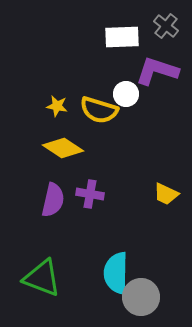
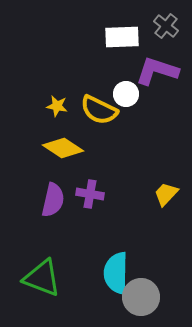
yellow semicircle: rotated 9 degrees clockwise
yellow trapezoid: rotated 108 degrees clockwise
